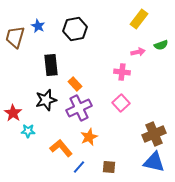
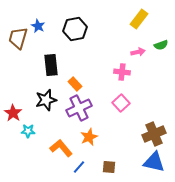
brown trapezoid: moved 3 px right, 1 px down
